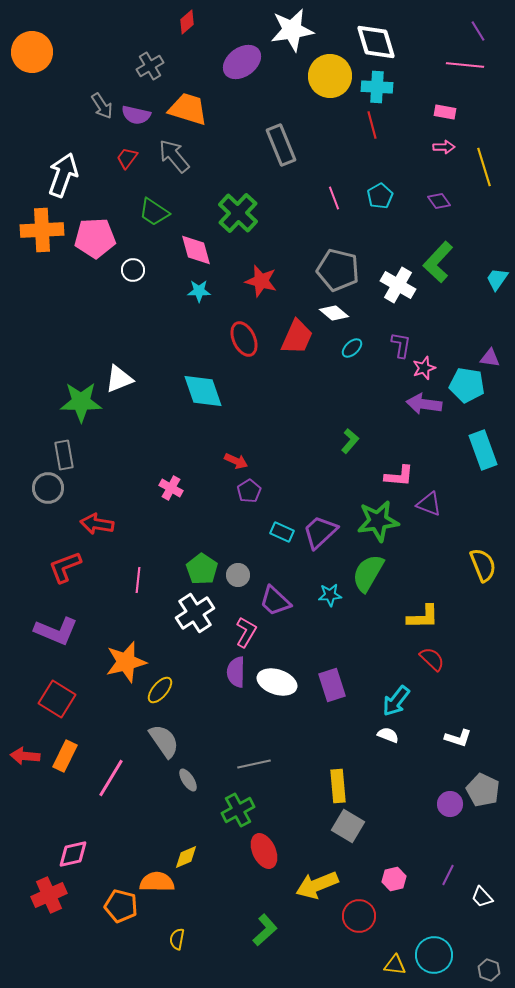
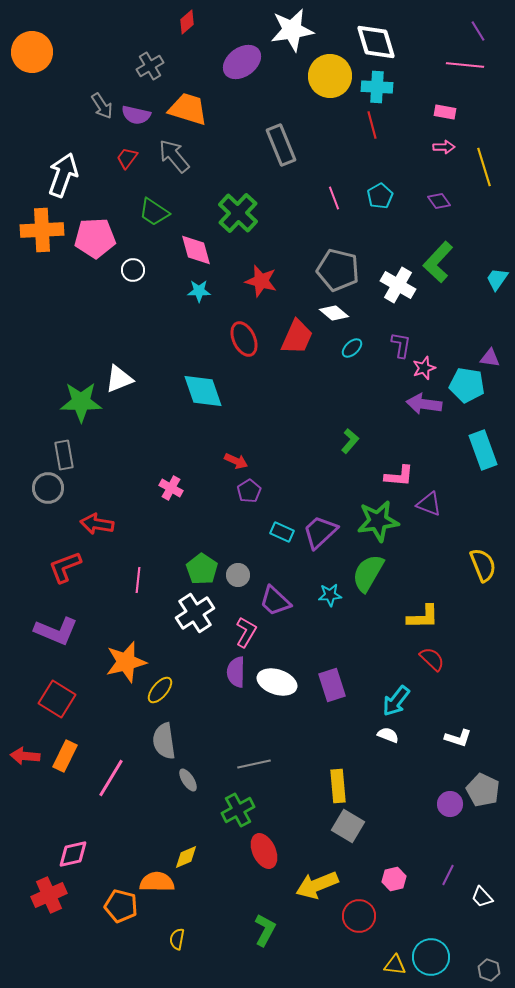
gray semicircle at (164, 741): rotated 153 degrees counterclockwise
green L-shape at (265, 930): rotated 20 degrees counterclockwise
cyan circle at (434, 955): moved 3 px left, 2 px down
